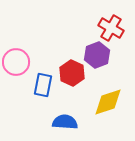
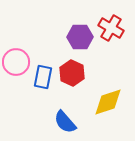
purple hexagon: moved 17 px left, 18 px up; rotated 20 degrees clockwise
blue rectangle: moved 8 px up
blue semicircle: rotated 135 degrees counterclockwise
